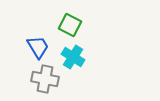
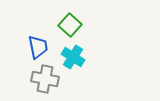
green square: rotated 15 degrees clockwise
blue trapezoid: rotated 20 degrees clockwise
